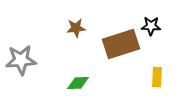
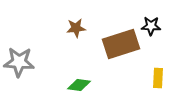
gray star: moved 2 px left, 2 px down; rotated 8 degrees clockwise
yellow rectangle: moved 1 px right, 1 px down
green diamond: moved 1 px right, 2 px down; rotated 10 degrees clockwise
